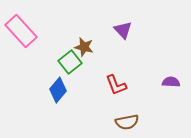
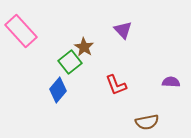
brown star: rotated 18 degrees clockwise
brown semicircle: moved 20 px right
